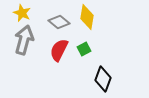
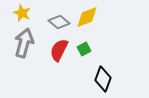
yellow diamond: rotated 60 degrees clockwise
gray arrow: moved 3 px down
